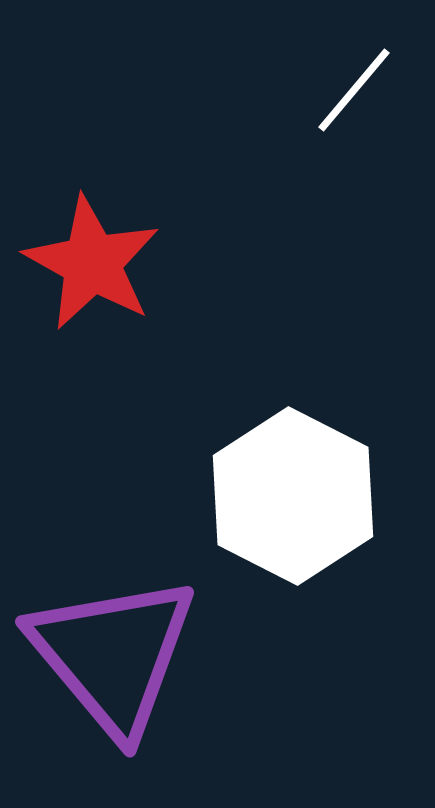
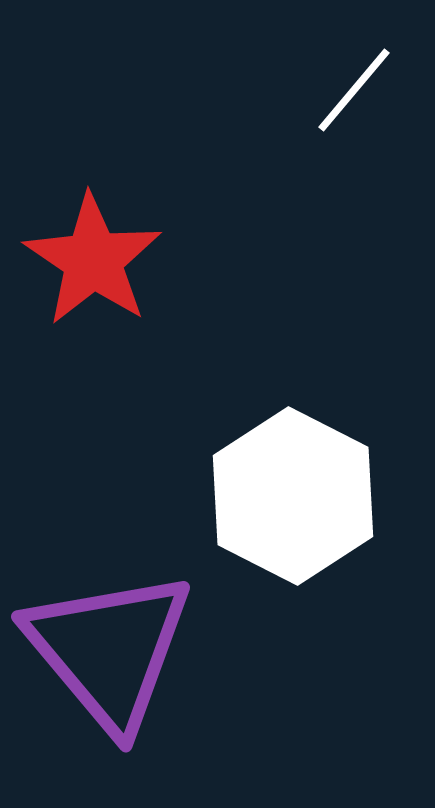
red star: moved 1 px right, 3 px up; rotated 5 degrees clockwise
purple triangle: moved 4 px left, 5 px up
